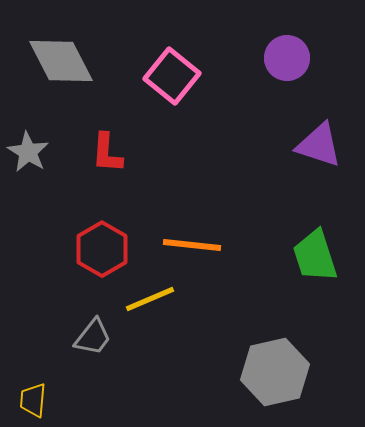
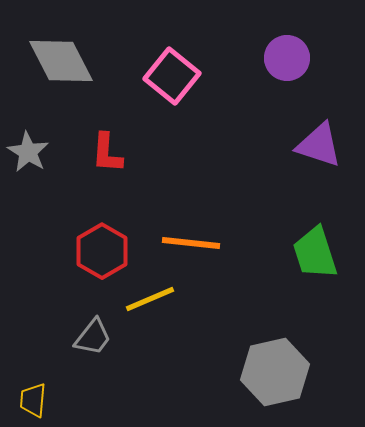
orange line: moved 1 px left, 2 px up
red hexagon: moved 2 px down
green trapezoid: moved 3 px up
